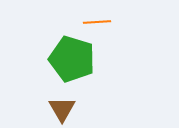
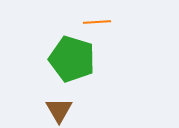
brown triangle: moved 3 px left, 1 px down
